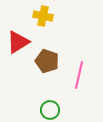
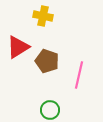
red triangle: moved 5 px down
